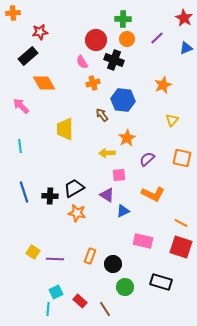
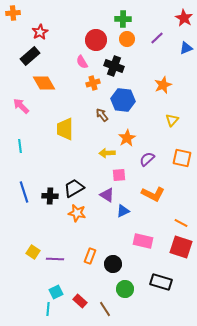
red star at (40, 32): rotated 21 degrees counterclockwise
black rectangle at (28, 56): moved 2 px right
black cross at (114, 60): moved 6 px down
green circle at (125, 287): moved 2 px down
